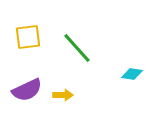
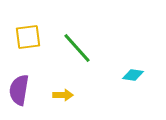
cyan diamond: moved 1 px right, 1 px down
purple semicircle: moved 8 px left; rotated 124 degrees clockwise
